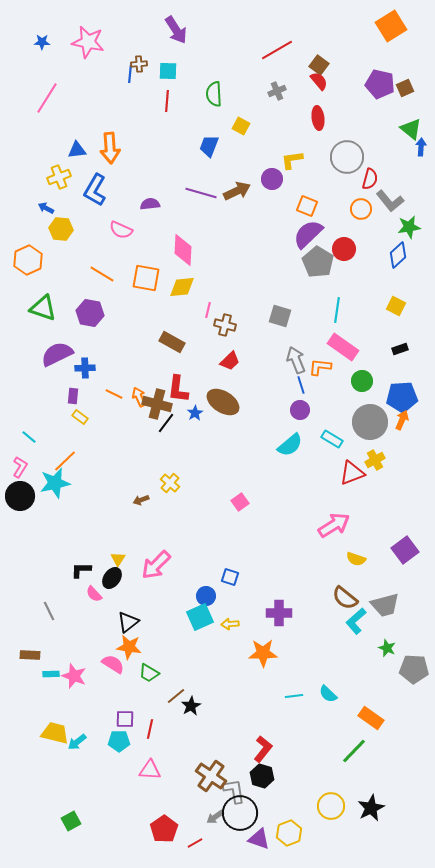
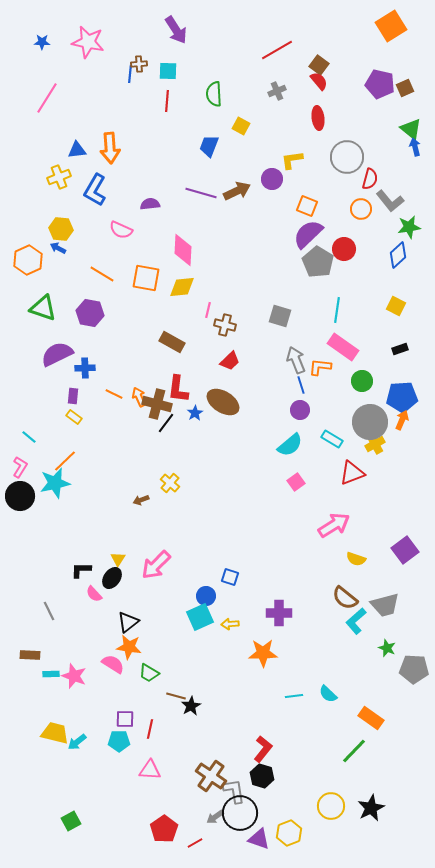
blue arrow at (421, 147): moved 6 px left; rotated 18 degrees counterclockwise
blue arrow at (46, 208): moved 12 px right, 40 px down
yellow rectangle at (80, 417): moved 6 px left
yellow cross at (375, 460): moved 16 px up
pink square at (240, 502): moved 56 px right, 20 px up
brown line at (176, 696): rotated 54 degrees clockwise
